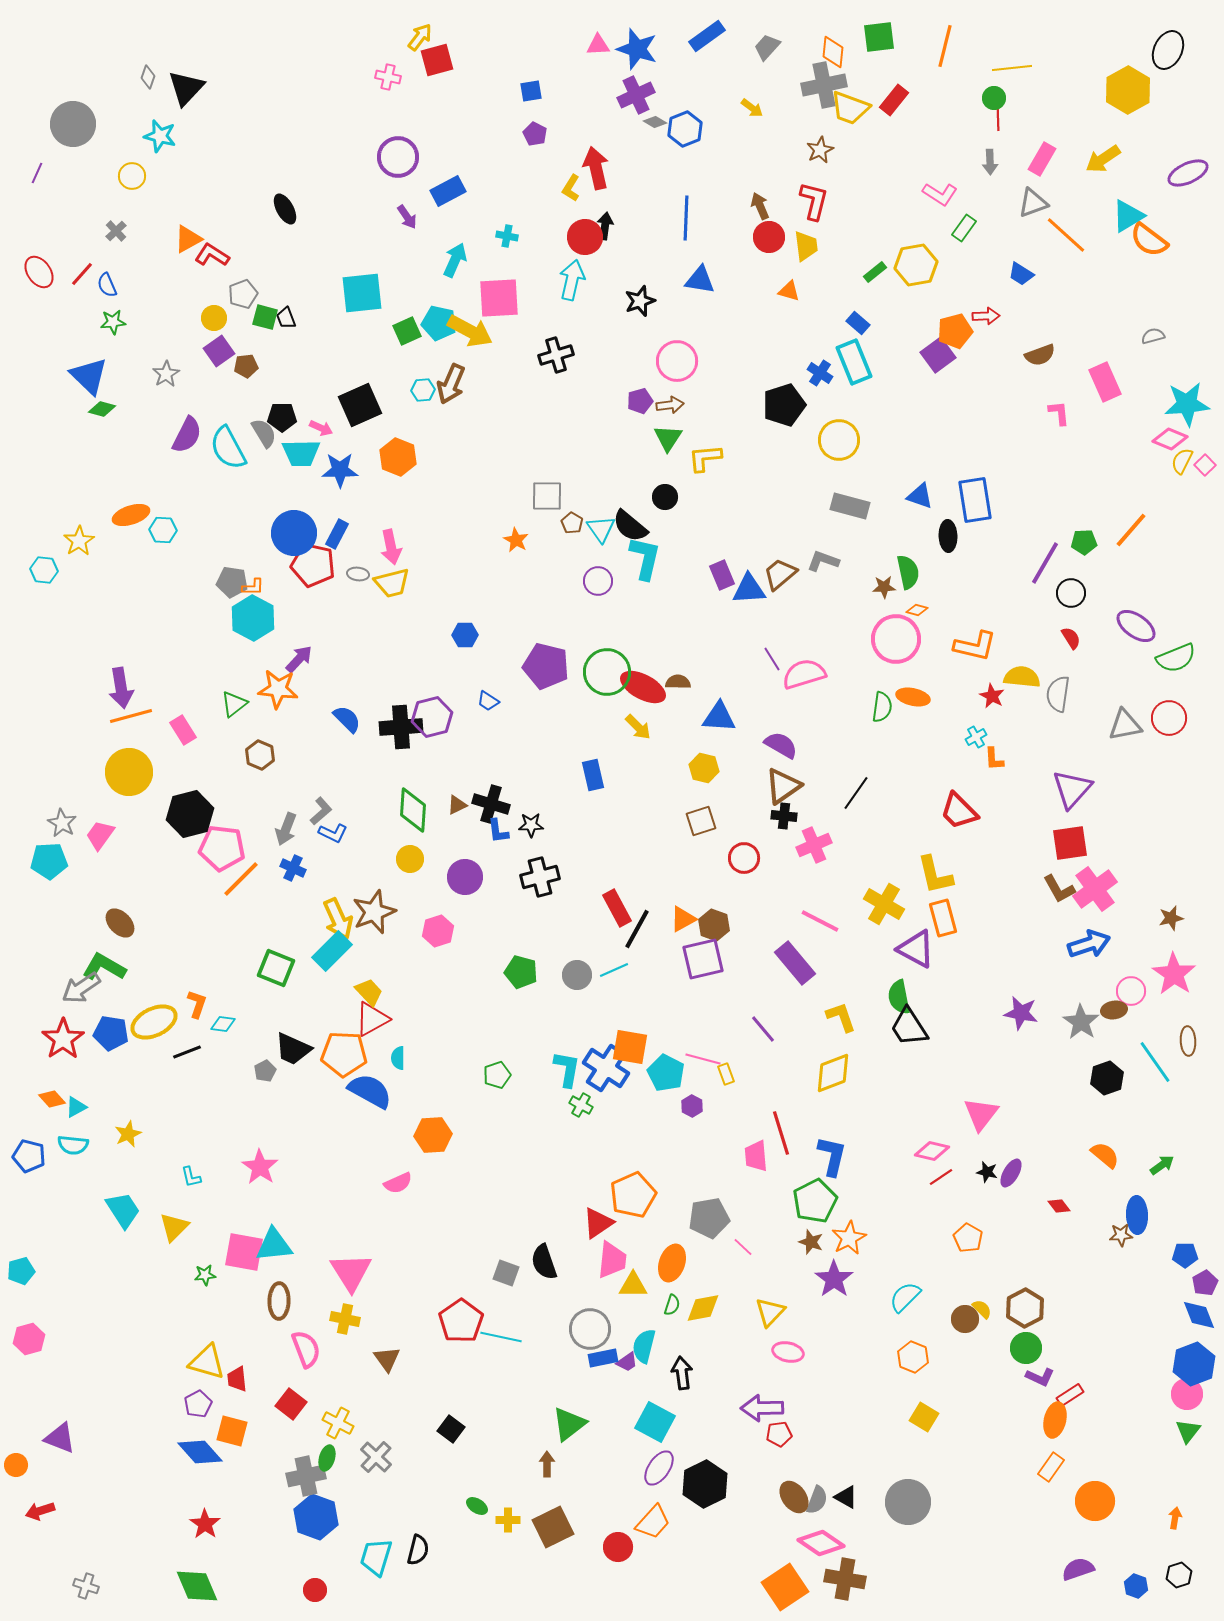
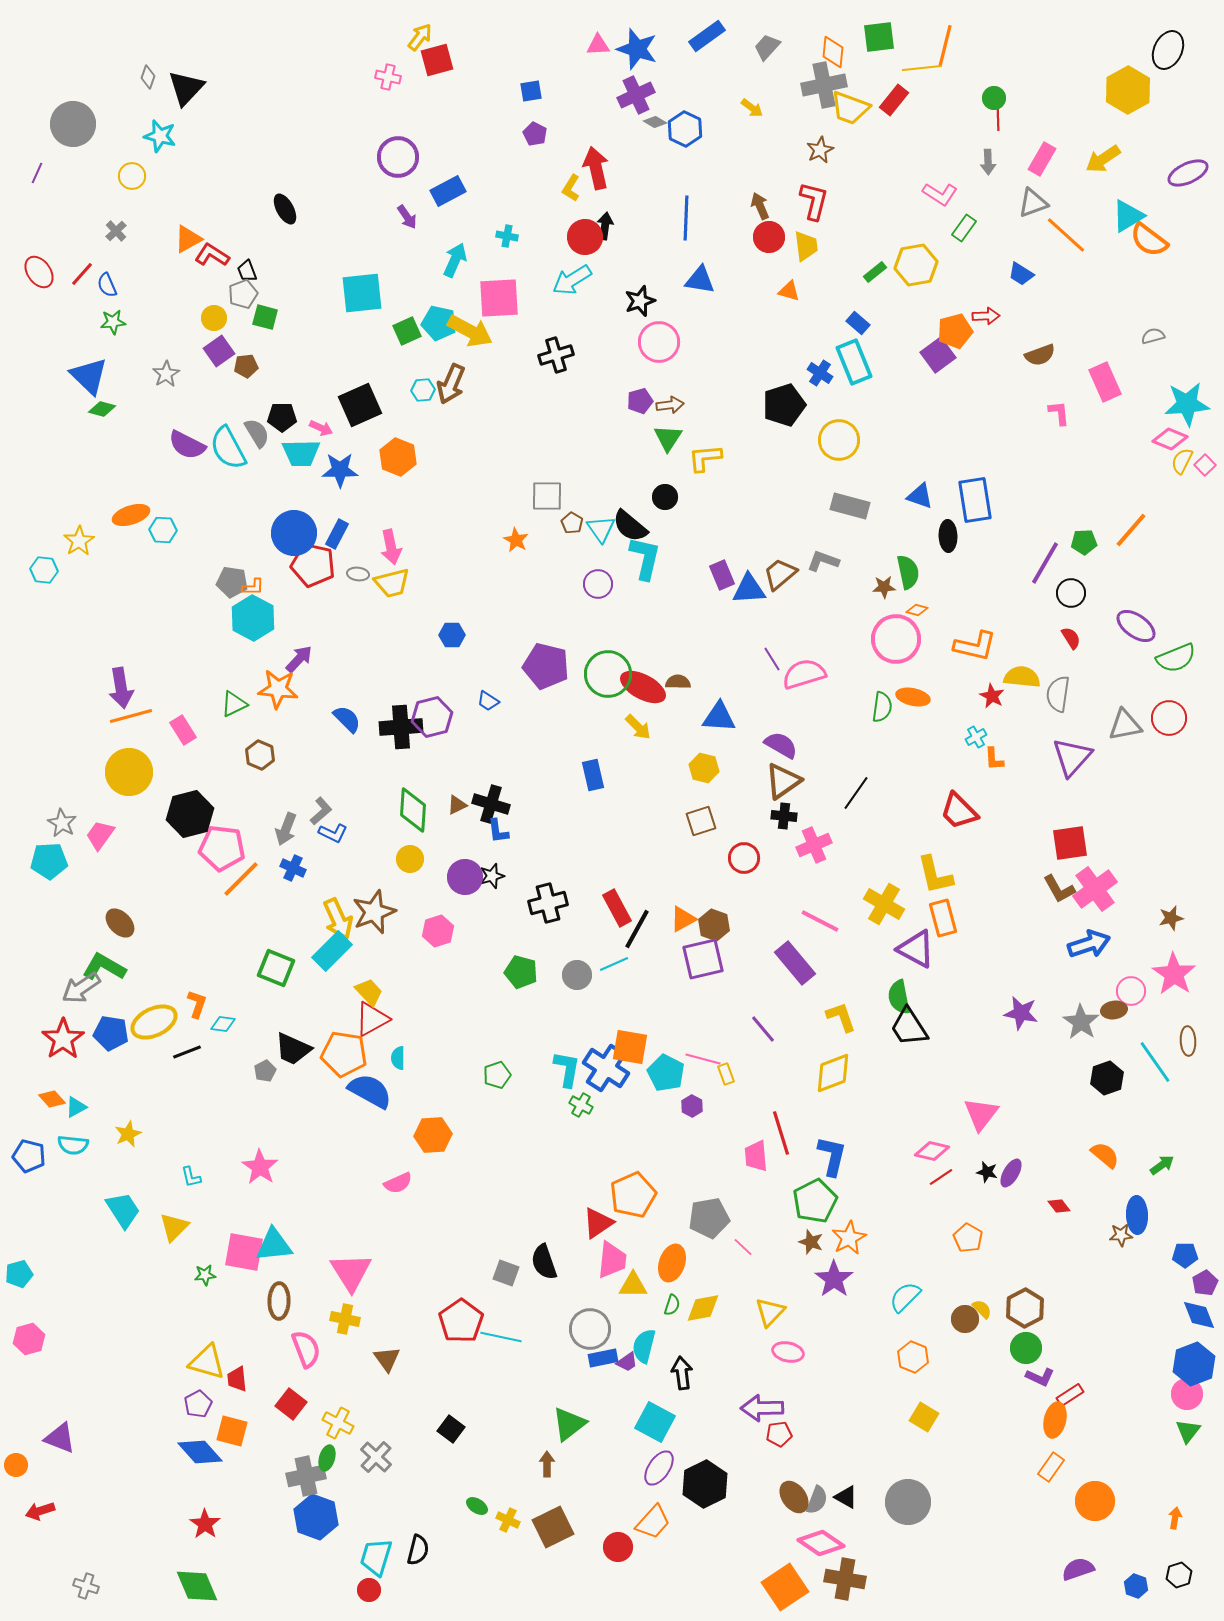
yellow line at (1012, 68): moved 90 px left
blue hexagon at (685, 129): rotated 12 degrees counterclockwise
gray arrow at (990, 162): moved 2 px left
cyan arrow at (572, 280): rotated 135 degrees counterclockwise
black trapezoid at (286, 318): moved 39 px left, 47 px up
pink circle at (677, 361): moved 18 px left, 19 px up
gray semicircle at (264, 433): moved 7 px left
purple semicircle at (187, 435): moved 10 px down; rotated 90 degrees clockwise
purple circle at (598, 581): moved 3 px down
blue hexagon at (465, 635): moved 13 px left
green circle at (607, 672): moved 1 px right, 2 px down
green triangle at (234, 704): rotated 12 degrees clockwise
brown triangle at (783, 786): moved 5 px up
purple triangle at (1072, 789): moved 32 px up
black star at (531, 825): moved 39 px left, 51 px down; rotated 15 degrees counterclockwise
black cross at (540, 877): moved 8 px right, 26 px down
cyan line at (614, 970): moved 6 px up
orange pentagon at (344, 1054): rotated 6 degrees clockwise
cyan pentagon at (21, 1271): moved 2 px left, 3 px down
yellow cross at (508, 1520): rotated 25 degrees clockwise
red circle at (315, 1590): moved 54 px right
